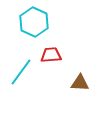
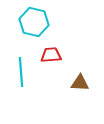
cyan hexagon: rotated 12 degrees counterclockwise
cyan line: rotated 40 degrees counterclockwise
